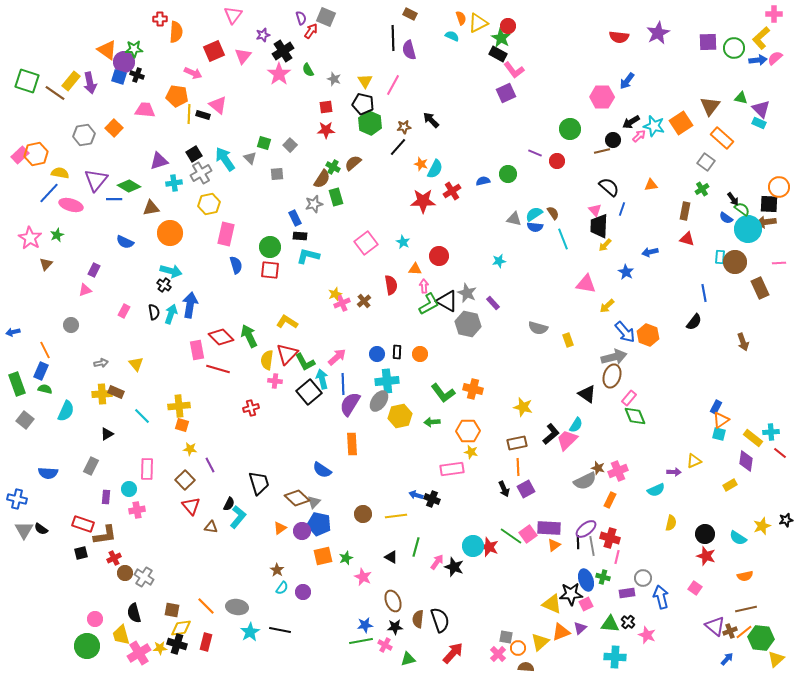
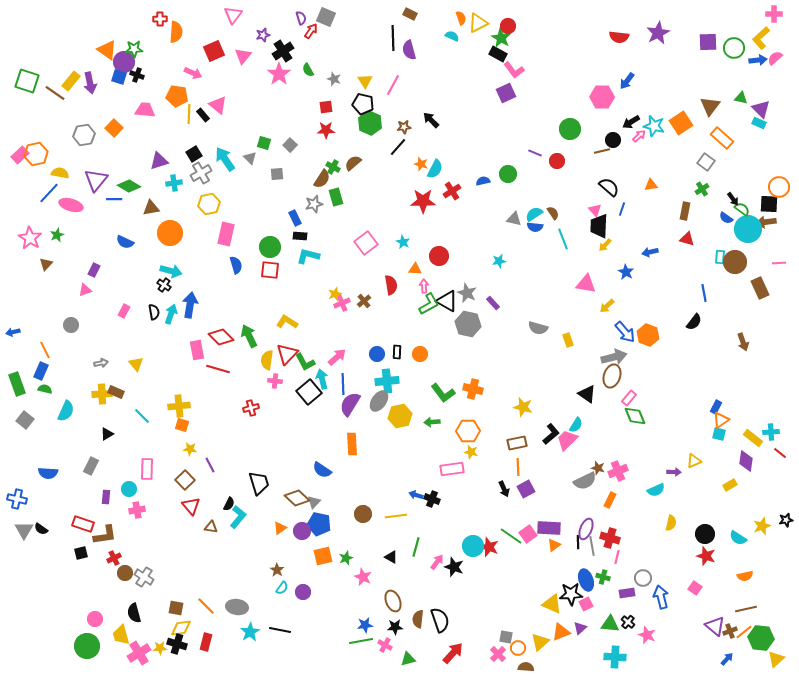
black rectangle at (203, 115): rotated 32 degrees clockwise
purple ellipse at (586, 529): rotated 30 degrees counterclockwise
brown square at (172, 610): moved 4 px right, 2 px up
